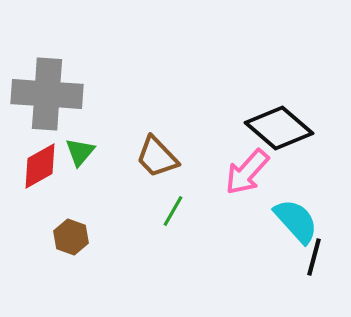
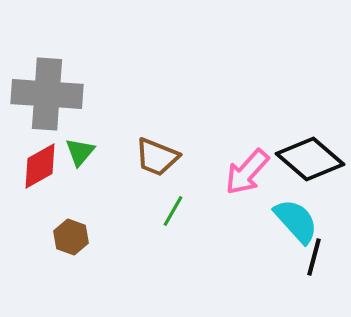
black diamond: moved 31 px right, 31 px down
brown trapezoid: rotated 24 degrees counterclockwise
